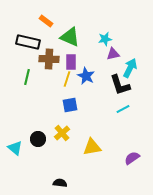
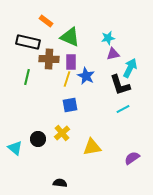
cyan star: moved 3 px right, 1 px up
